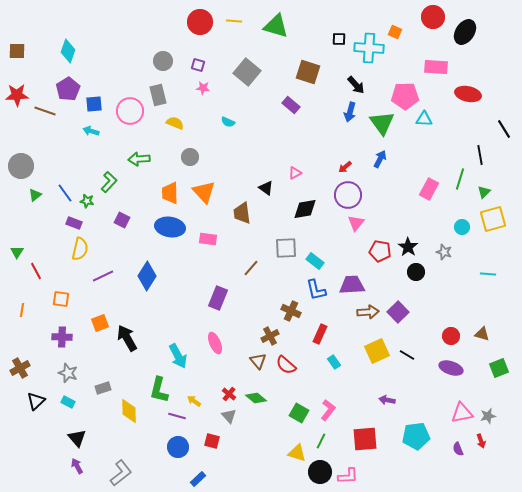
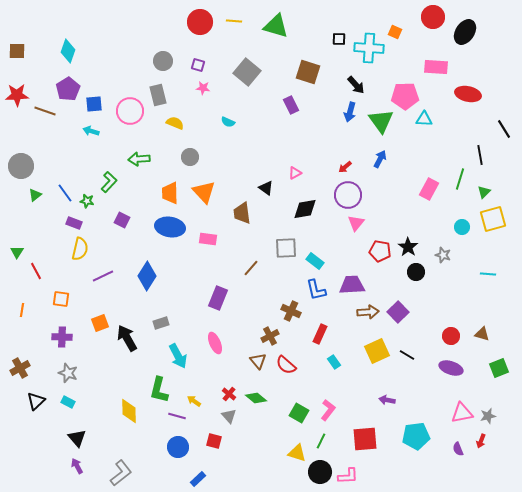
purple rectangle at (291, 105): rotated 24 degrees clockwise
green triangle at (382, 123): moved 1 px left, 2 px up
gray star at (444, 252): moved 1 px left, 3 px down
gray rectangle at (103, 388): moved 58 px right, 65 px up
red square at (212, 441): moved 2 px right
red arrow at (481, 441): rotated 40 degrees clockwise
